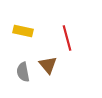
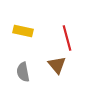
brown triangle: moved 9 px right
